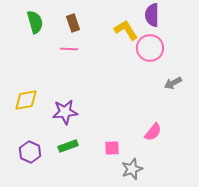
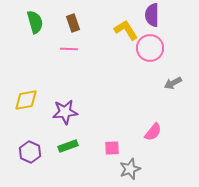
gray star: moved 2 px left
